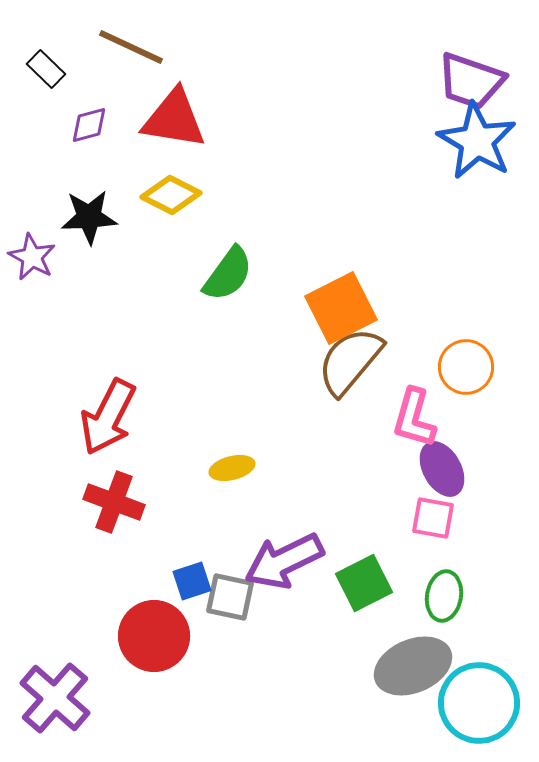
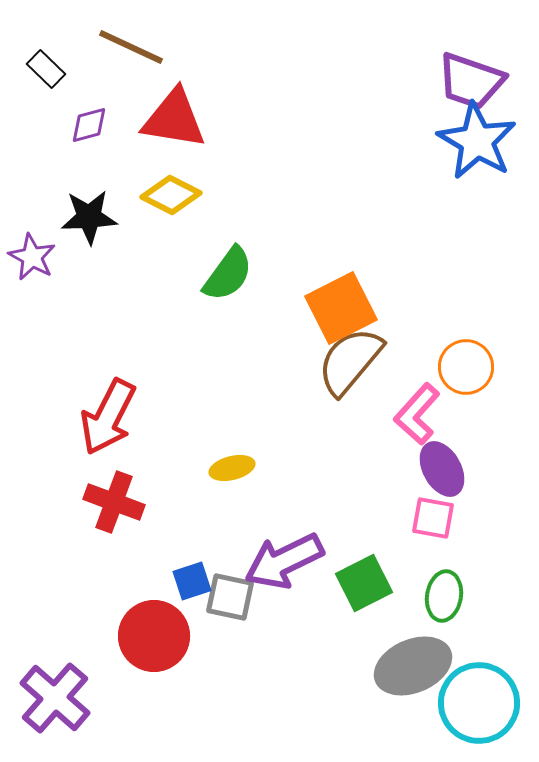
pink L-shape: moved 3 px right, 4 px up; rotated 26 degrees clockwise
